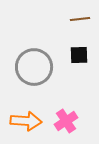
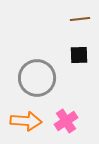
gray circle: moved 3 px right, 11 px down
